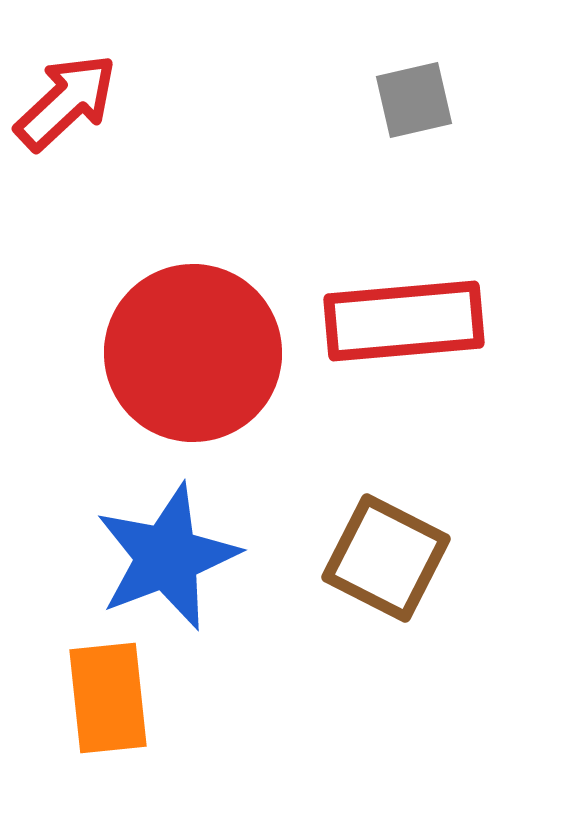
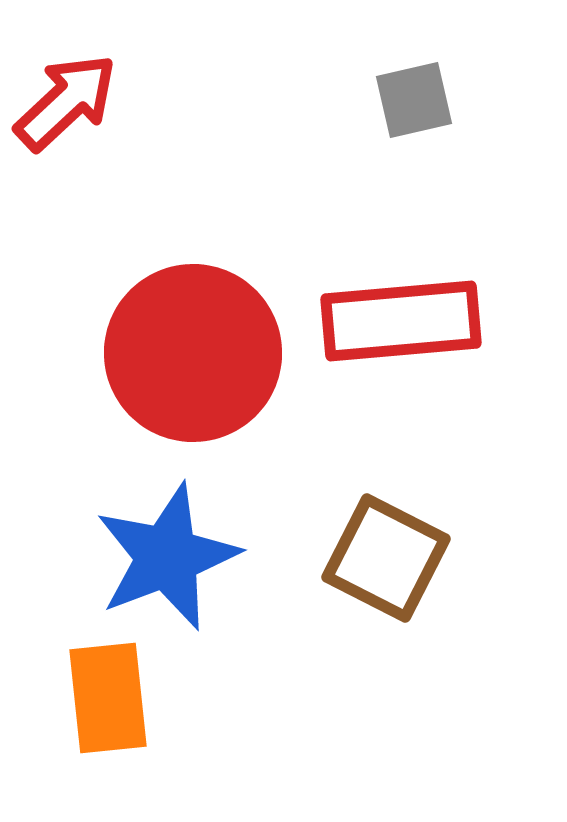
red rectangle: moved 3 px left
